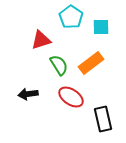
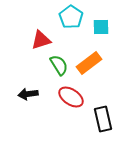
orange rectangle: moved 2 px left
